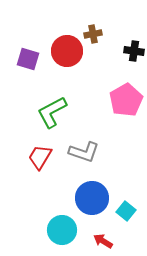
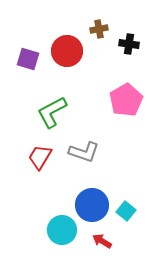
brown cross: moved 6 px right, 5 px up
black cross: moved 5 px left, 7 px up
blue circle: moved 7 px down
red arrow: moved 1 px left
